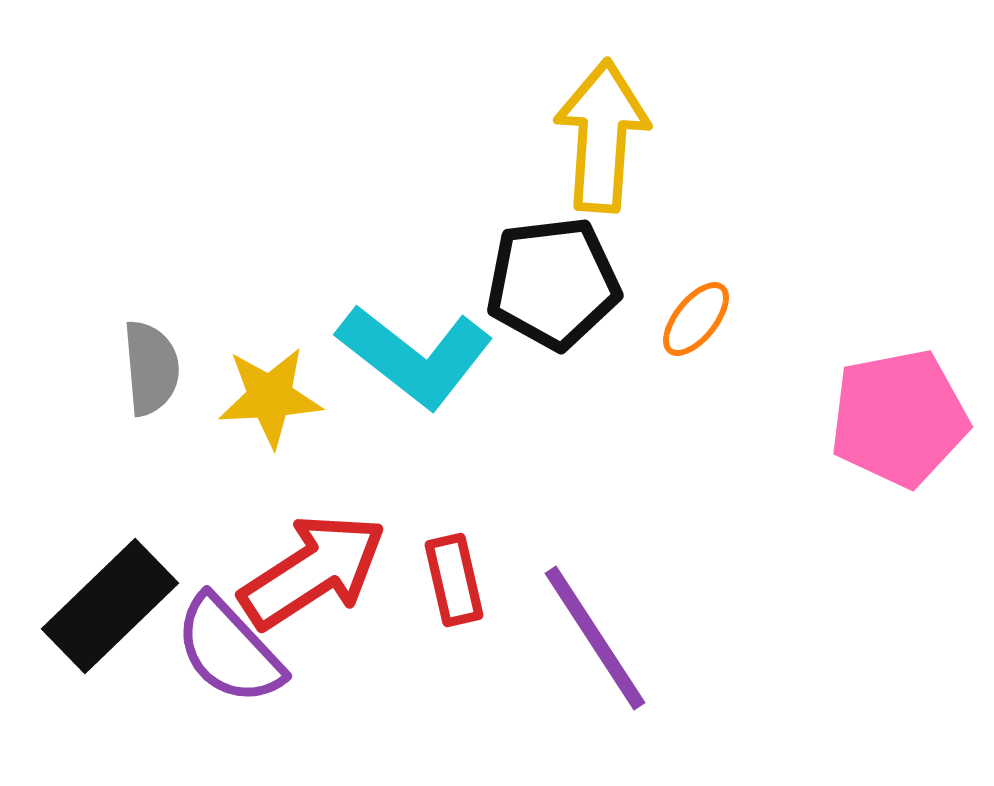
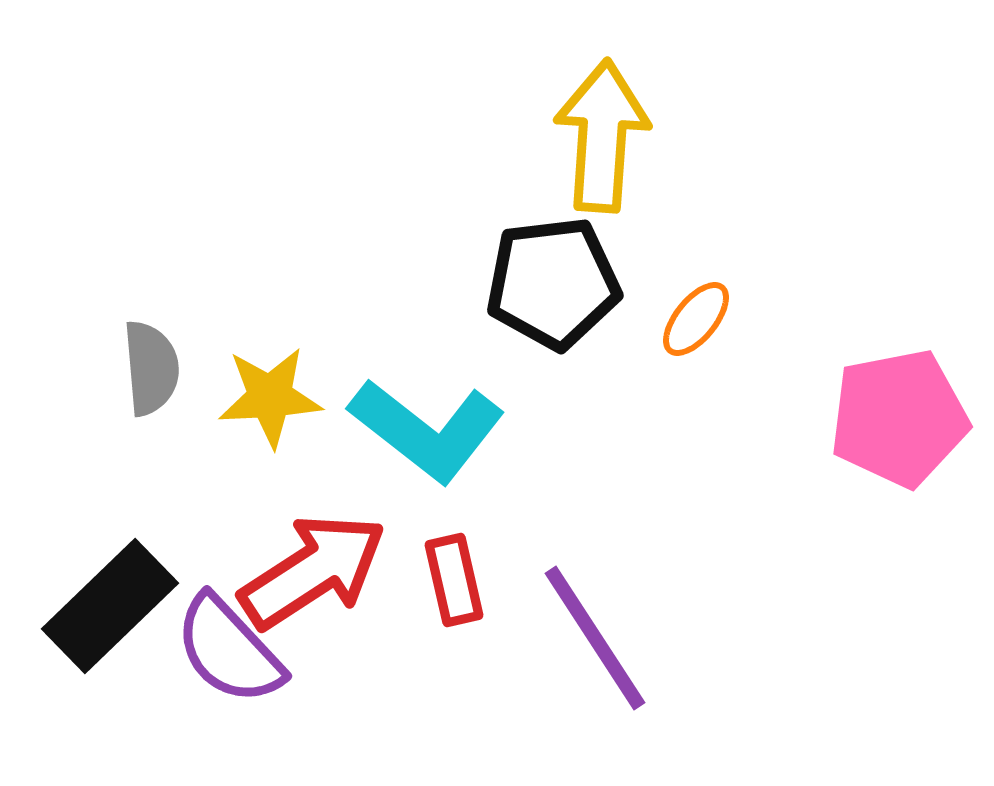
cyan L-shape: moved 12 px right, 74 px down
